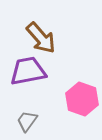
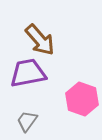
brown arrow: moved 1 px left, 2 px down
purple trapezoid: moved 2 px down
